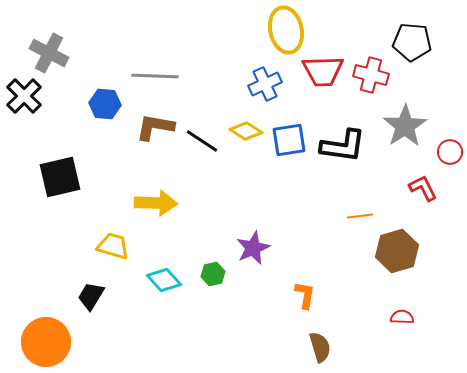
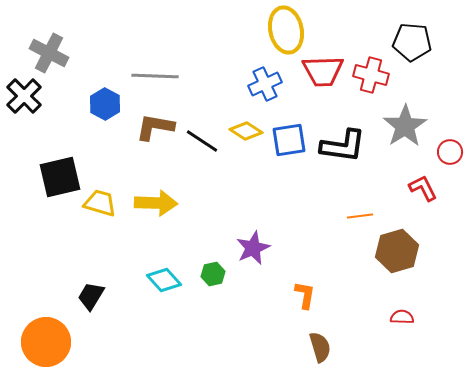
blue hexagon: rotated 24 degrees clockwise
yellow trapezoid: moved 13 px left, 43 px up
